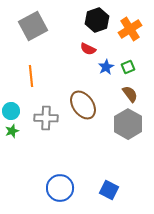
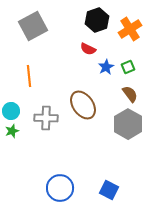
orange line: moved 2 px left
